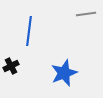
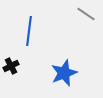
gray line: rotated 42 degrees clockwise
